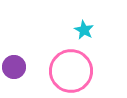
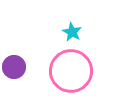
cyan star: moved 12 px left, 2 px down
